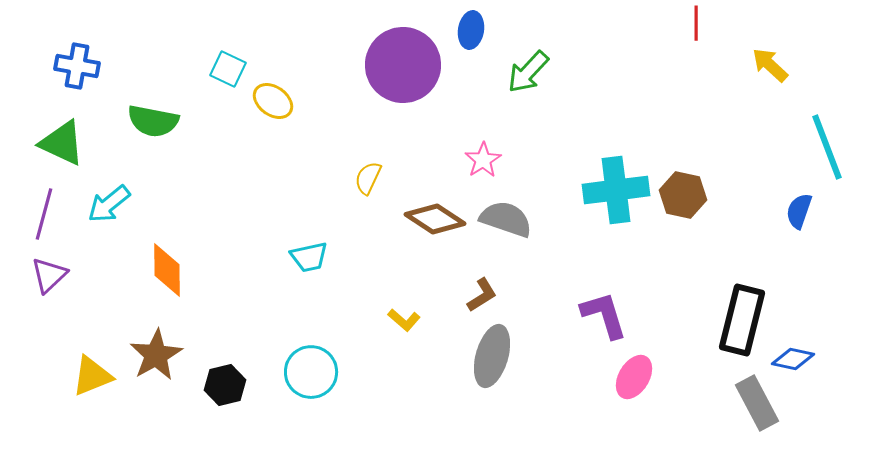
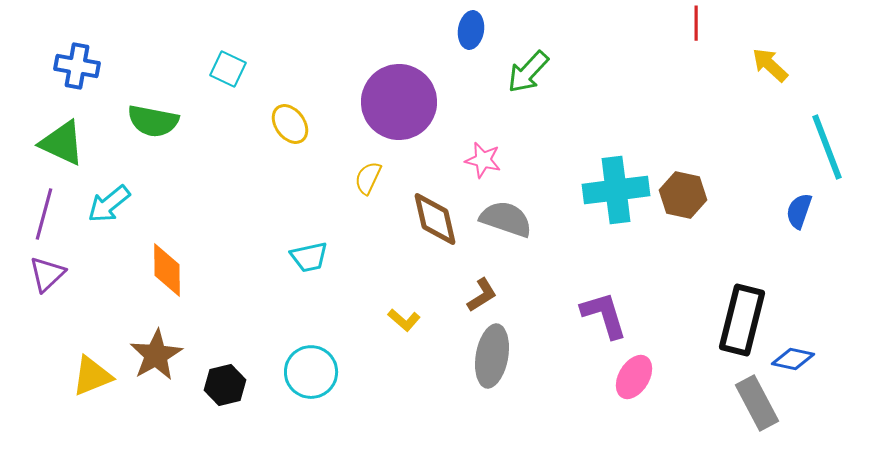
purple circle: moved 4 px left, 37 px down
yellow ellipse: moved 17 px right, 23 px down; rotated 18 degrees clockwise
pink star: rotated 27 degrees counterclockwise
brown diamond: rotated 44 degrees clockwise
purple triangle: moved 2 px left, 1 px up
gray ellipse: rotated 6 degrees counterclockwise
